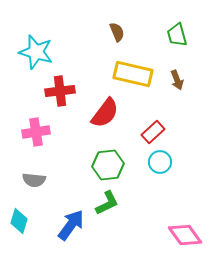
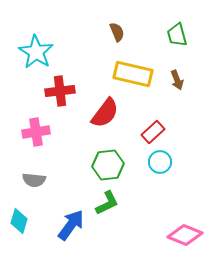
cyan star: rotated 16 degrees clockwise
pink diamond: rotated 32 degrees counterclockwise
